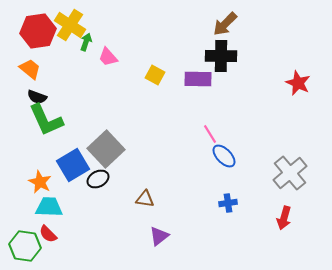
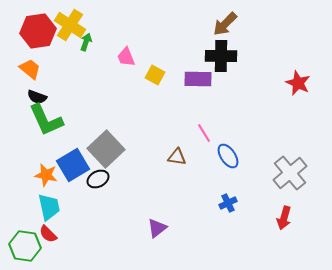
pink trapezoid: moved 18 px right; rotated 20 degrees clockwise
pink line: moved 6 px left, 1 px up
blue ellipse: moved 4 px right; rotated 10 degrees clockwise
orange star: moved 6 px right, 7 px up; rotated 15 degrees counterclockwise
brown triangle: moved 32 px right, 42 px up
blue cross: rotated 18 degrees counterclockwise
cyan trapezoid: rotated 76 degrees clockwise
purple triangle: moved 2 px left, 8 px up
